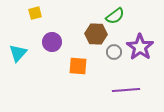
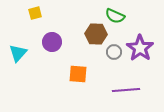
green semicircle: rotated 60 degrees clockwise
purple star: moved 1 px down
orange square: moved 8 px down
